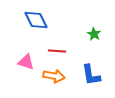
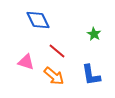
blue diamond: moved 2 px right
red line: rotated 36 degrees clockwise
orange arrow: rotated 30 degrees clockwise
